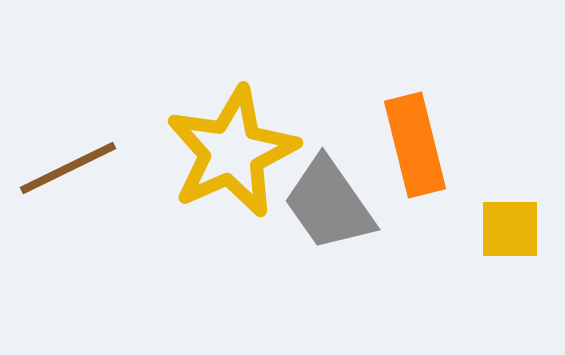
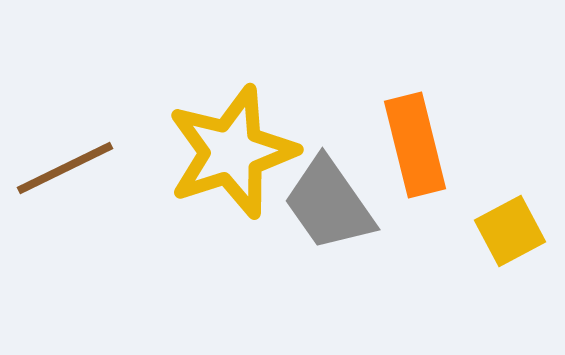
yellow star: rotated 6 degrees clockwise
brown line: moved 3 px left
yellow square: moved 2 px down; rotated 28 degrees counterclockwise
